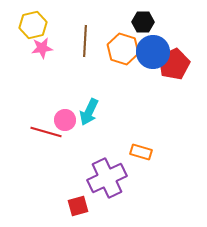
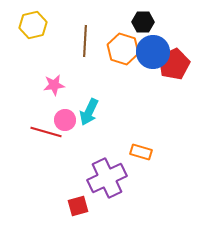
pink star: moved 12 px right, 37 px down
